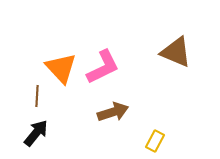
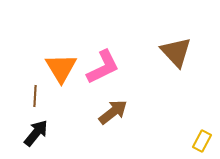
brown triangle: rotated 24 degrees clockwise
orange triangle: rotated 12 degrees clockwise
brown line: moved 2 px left
brown arrow: rotated 20 degrees counterclockwise
yellow rectangle: moved 47 px right
